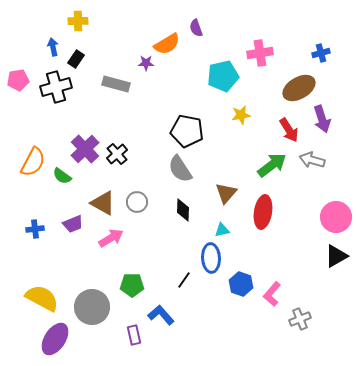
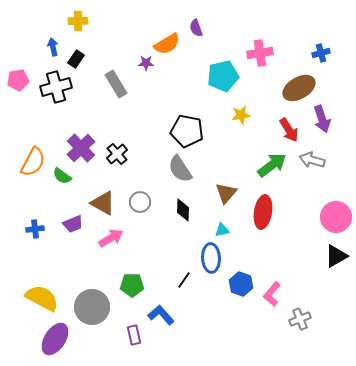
gray rectangle at (116, 84): rotated 44 degrees clockwise
purple cross at (85, 149): moved 4 px left, 1 px up
gray circle at (137, 202): moved 3 px right
